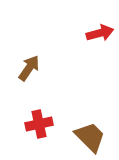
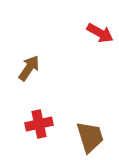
red arrow: rotated 44 degrees clockwise
brown trapezoid: rotated 28 degrees clockwise
